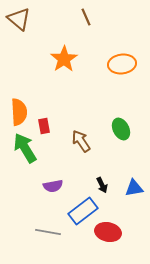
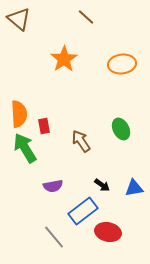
brown line: rotated 24 degrees counterclockwise
orange semicircle: moved 2 px down
black arrow: rotated 28 degrees counterclockwise
gray line: moved 6 px right, 5 px down; rotated 40 degrees clockwise
